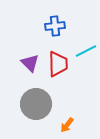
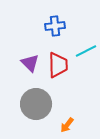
red trapezoid: moved 1 px down
